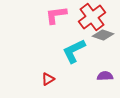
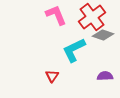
pink L-shape: rotated 75 degrees clockwise
cyan L-shape: moved 1 px up
red triangle: moved 4 px right, 3 px up; rotated 24 degrees counterclockwise
